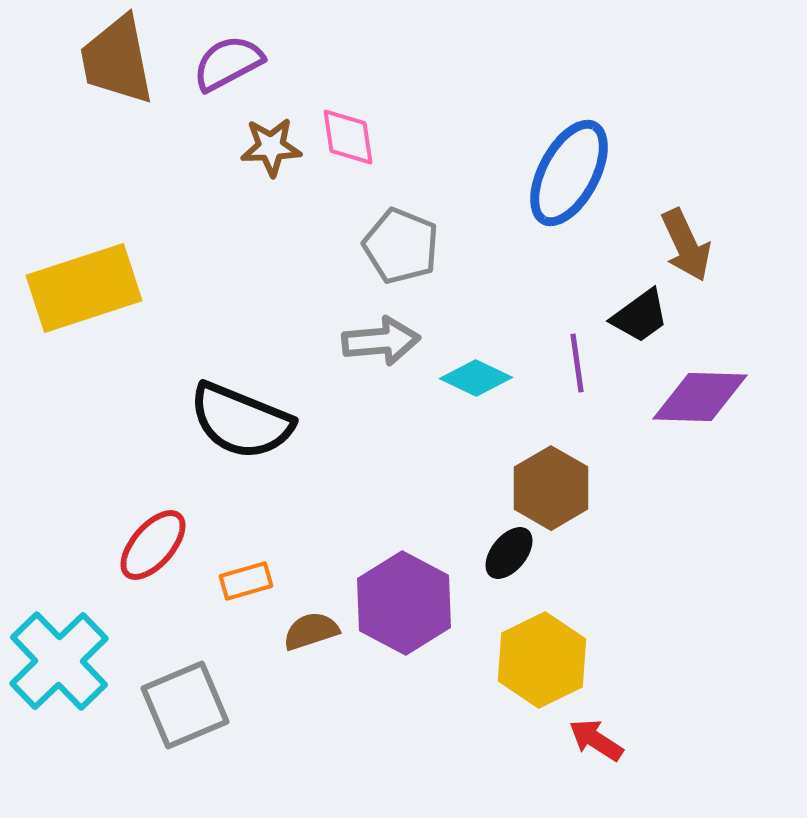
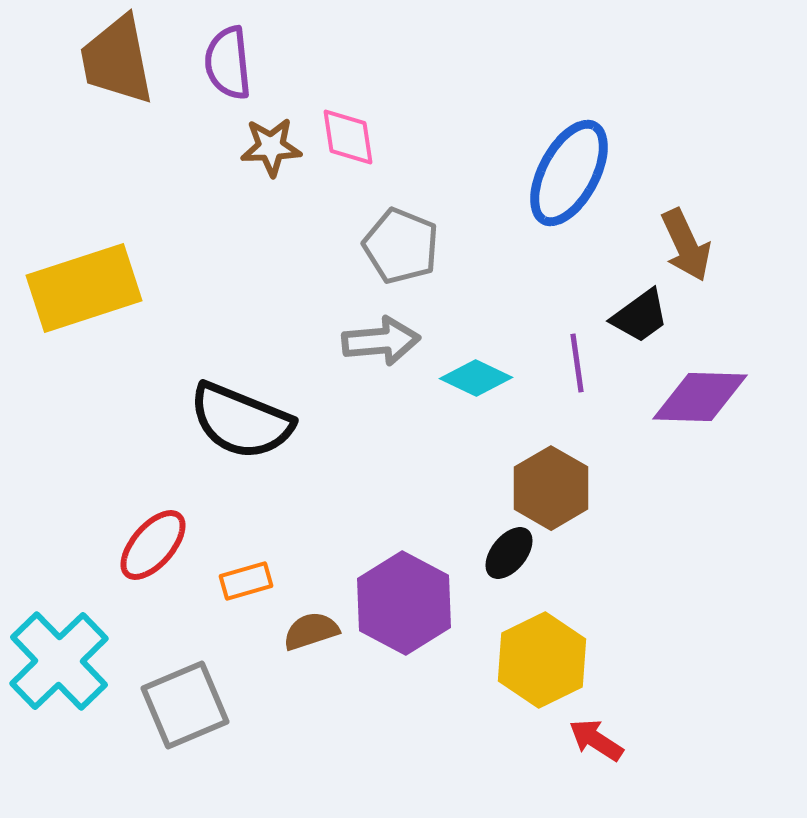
purple semicircle: rotated 68 degrees counterclockwise
